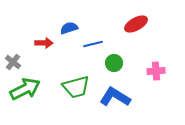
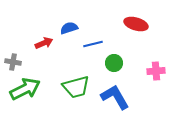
red ellipse: rotated 45 degrees clockwise
red arrow: rotated 24 degrees counterclockwise
gray cross: rotated 28 degrees counterclockwise
blue L-shape: rotated 28 degrees clockwise
